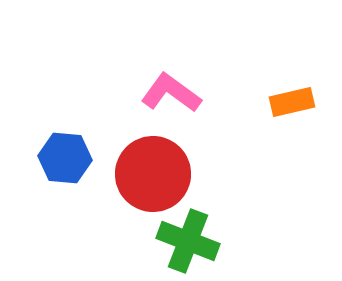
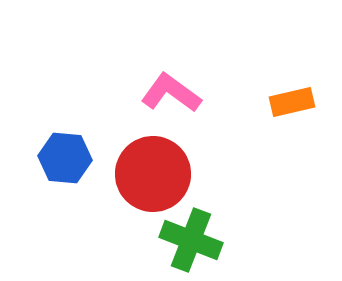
green cross: moved 3 px right, 1 px up
